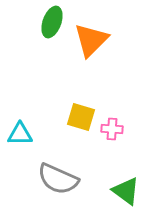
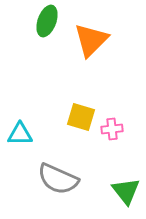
green ellipse: moved 5 px left, 1 px up
pink cross: rotated 10 degrees counterclockwise
green triangle: rotated 16 degrees clockwise
